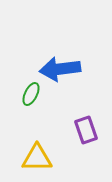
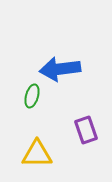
green ellipse: moved 1 px right, 2 px down; rotated 10 degrees counterclockwise
yellow triangle: moved 4 px up
